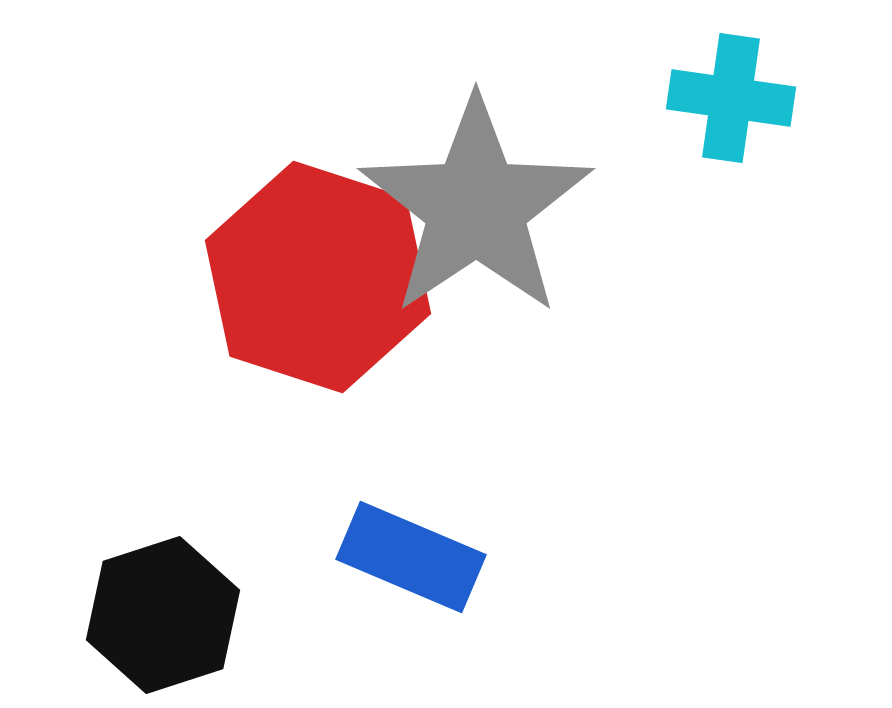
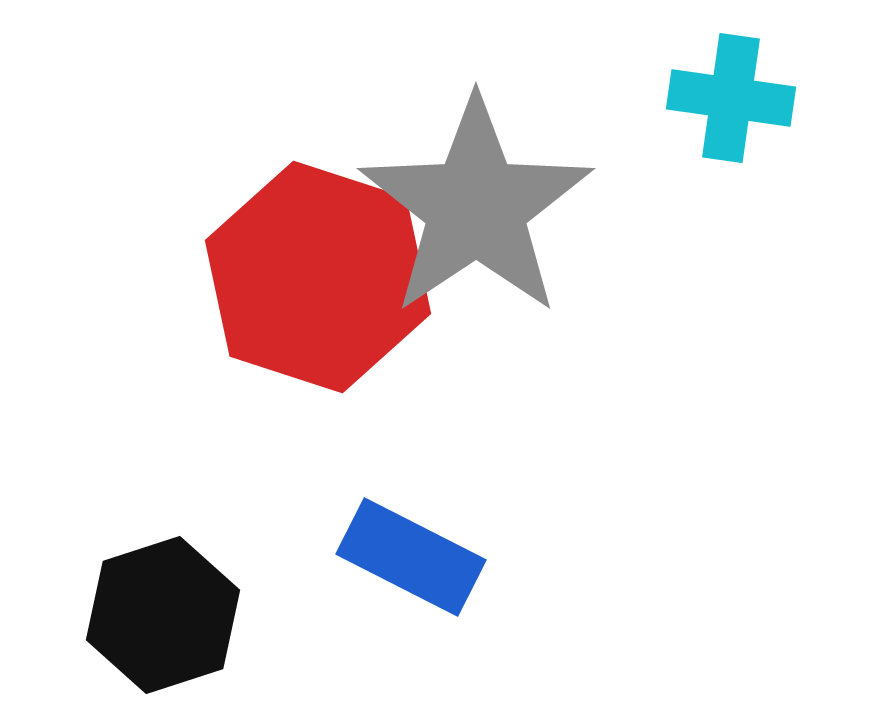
blue rectangle: rotated 4 degrees clockwise
